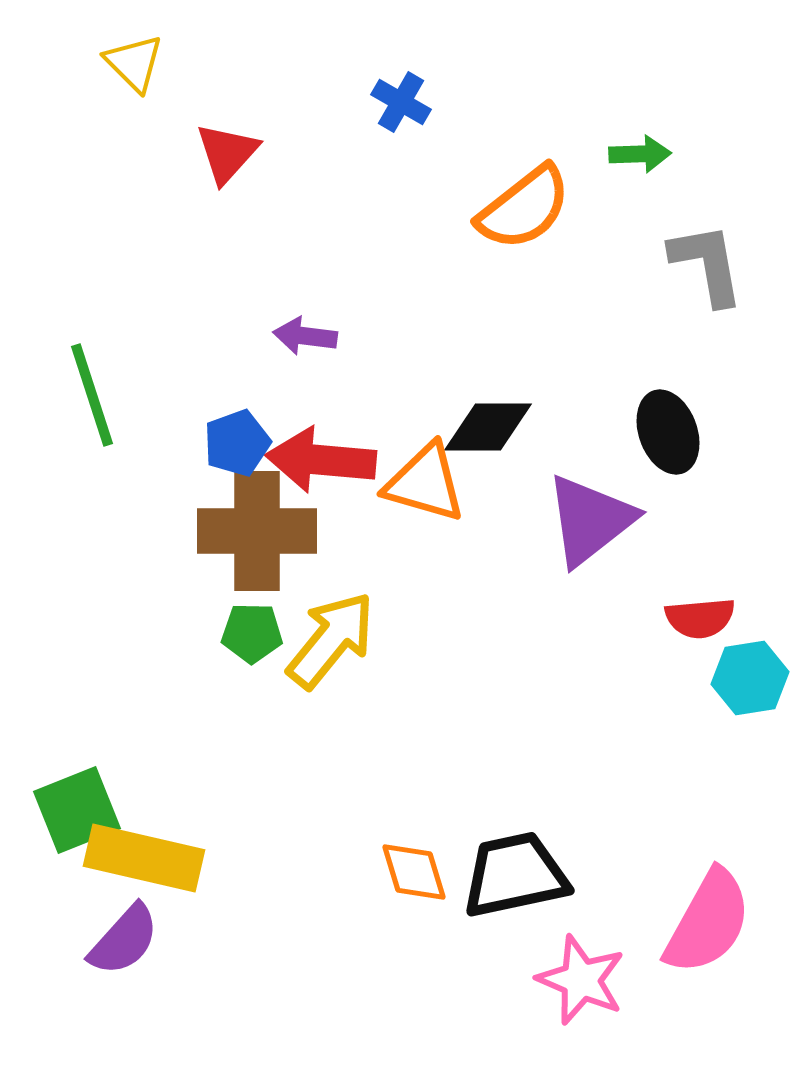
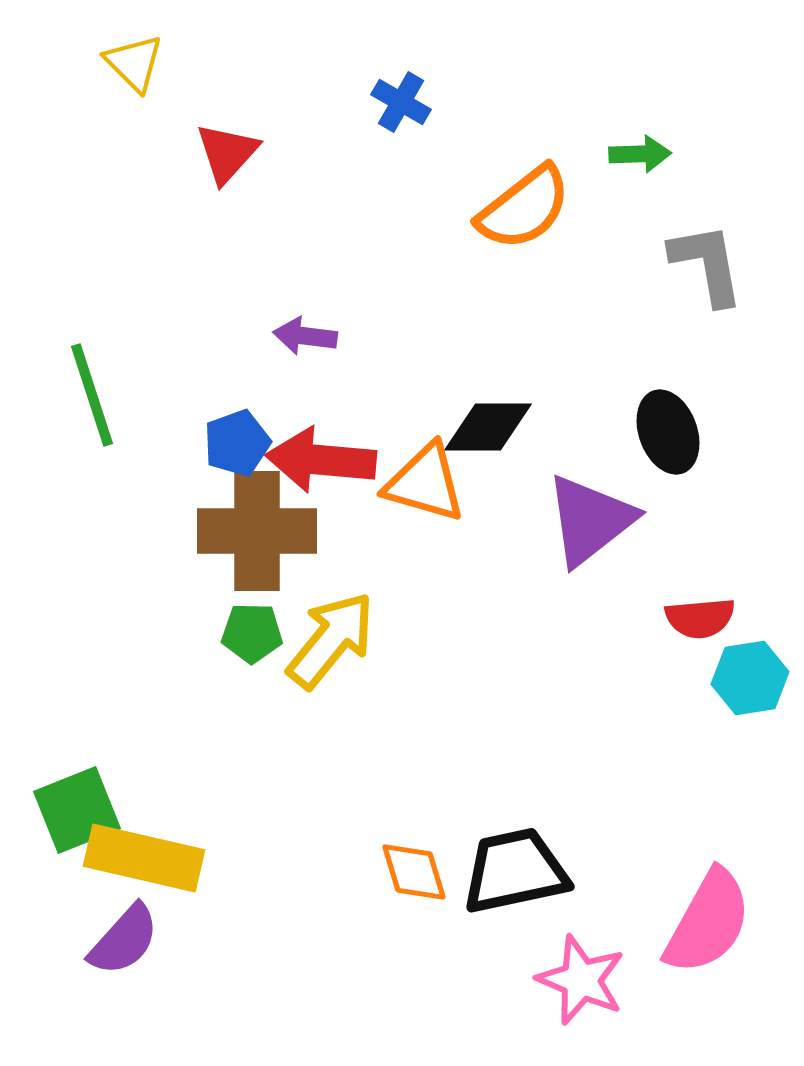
black trapezoid: moved 4 px up
